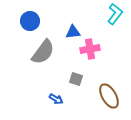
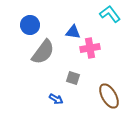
cyan L-shape: moved 5 px left; rotated 75 degrees counterclockwise
blue circle: moved 4 px down
blue triangle: rotated 14 degrees clockwise
pink cross: moved 1 px up
gray square: moved 3 px left, 1 px up
